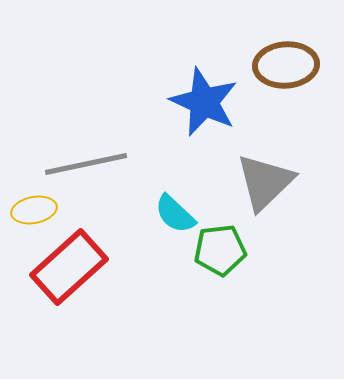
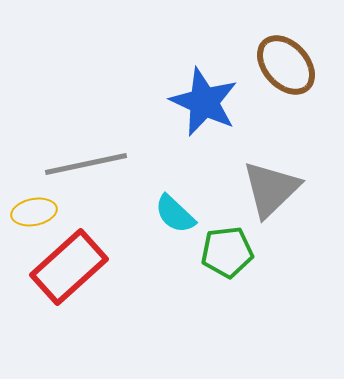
brown ellipse: rotated 52 degrees clockwise
gray triangle: moved 6 px right, 7 px down
yellow ellipse: moved 2 px down
green pentagon: moved 7 px right, 2 px down
